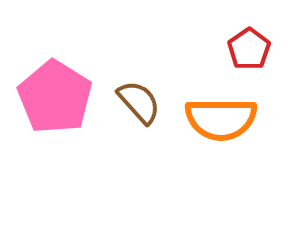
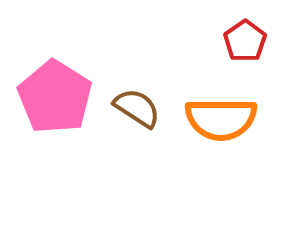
red pentagon: moved 4 px left, 8 px up
brown semicircle: moved 2 px left, 6 px down; rotated 15 degrees counterclockwise
